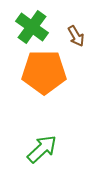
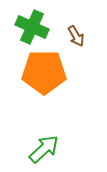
green cross: rotated 12 degrees counterclockwise
green arrow: moved 2 px right
